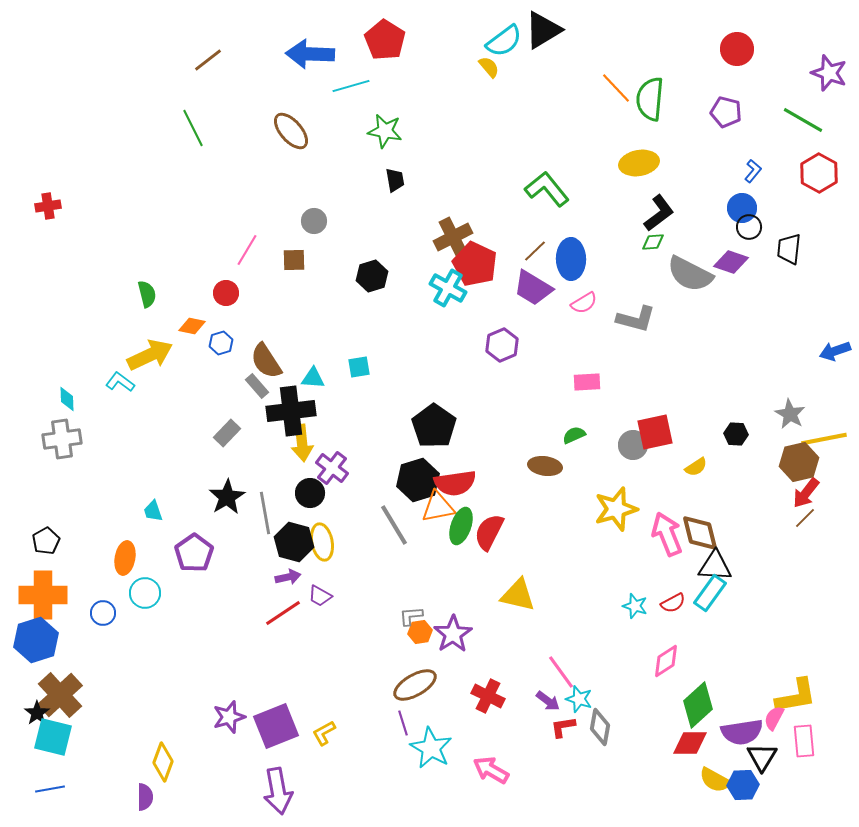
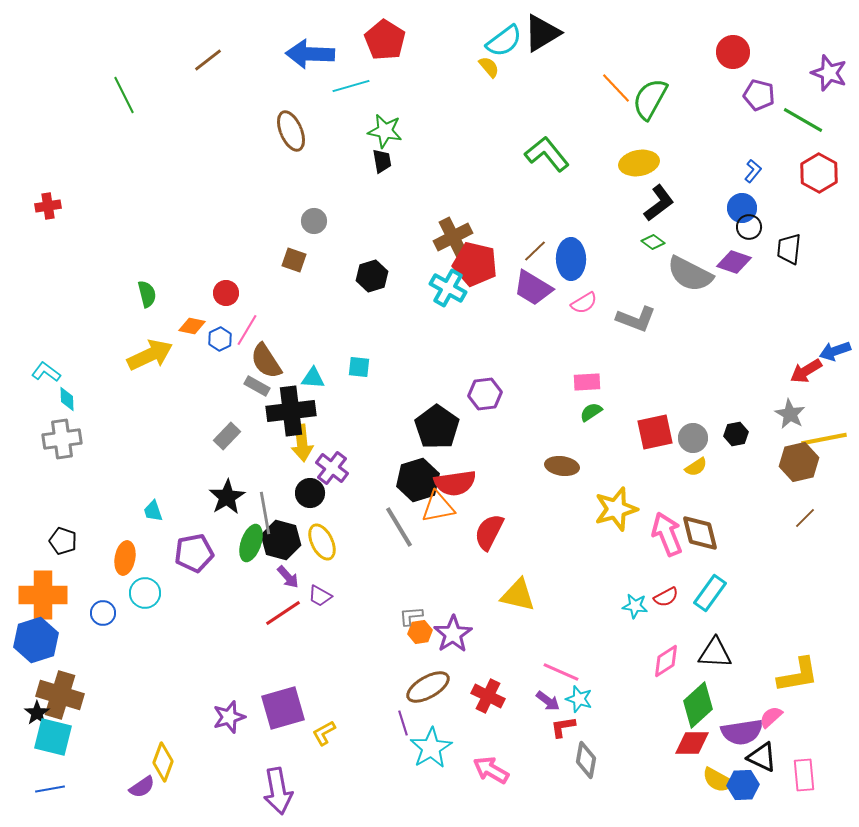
black triangle at (543, 30): moved 1 px left, 3 px down
red circle at (737, 49): moved 4 px left, 3 px down
green semicircle at (650, 99): rotated 24 degrees clockwise
purple pentagon at (726, 112): moved 33 px right, 17 px up
green line at (193, 128): moved 69 px left, 33 px up
brown ellipse at (291, 131): rotated 18 degrees clockwise
black trapezoid at (395, 180): moved 13 px left, 19 px up
green L-shape at (547, 189): moved 35 px up
black L-shape at (659, 213): moved 10 px up
green diamond at (653, 242): rotated 40 degrees clockwise
pink line at (247, 250): moved 80 px down
brown square at (294, 260): rotated 20 degrees clockwise
purple diamond at (731, 262): moved 3 px right
red pentagon at (475, 264): rotated 12 degrees counterclockwise
gray L-shape at (636, 319): rotated 6 degrees clockwise
blue hexagon at (221, 343): moved 1 px left, 4 px up; rotated 10 degrees counterclockwise
purple hexagon at (502, 345): moved 17 px left, 49 px down; rotated 16 degrees clockwise
cyan square at (359, 367): rotated 15 degrees clockwise
cyan L-shape at (120, 382): moved 74 px left, 10 px up
gray rectangle at (257, 386): rotated 20 degrees counterclockwise
black pentagon at (434, 426): moved 3 px right, 1 px down
gray rectangle at (227, 433): moved 3 px down
black hexagon at (736, 434): rotated 15 degrees counterclockwise
green semicircle at (574, 435): moved 17 px right, 23 px up; rotated 10 degrees counterclockwise
gray circle at (633, 445): moved 60 px right, 7 px up
brown ellipse at (545, 466): moved 17 px right
red arrow at (806, 493): moved 122 px up; rotated 20 degrees clockwise
gray line at (394, 525): moved 5 px right, 2 px down
green ellipse at (461, 526): moved 210 px left, 17 px down
black pentagon at (46, 541): moved 17 px right; rotated 24 degrees counterclockwise
black hexagon at (294, 542): moved 13 px left, 2 px up
yellow ellipse at (322, 542): rotated 15 degrees counterclockwise
purple pentagon at (194, 553): rotated 24 degrees clockwise
black triangle at (715, 566): moved 87 px down
purple arrow at (288, 577): rotated 60 degrees clockwise
red semicircle at (673, 603): moved 7 px left, 6 px up
cyan star at (635, 606): rotated 10 degrees counterclockwise
pink line at (561, 672): rotated 30 degrees counterclockwise
brown ellipse at (415, 685): moved 13 px right, 2 px down
brown cross at (60, 695): rotated 30 degrees counterclockwise
yellow L-shape at (796, 696): moved 2 px right, 21 px up
pink semicircle at (774, 718): moved 3 px left, 1 px up; rotated 20 degrees clockwise
purple square at (276, 726): moved 7 px right, 18 px up; rotated 6 degrees clockwise
gray diamond at (600, 727): moved 14 px left, 33 px down
pink rectangle at (804, 741): moved 34 px down
red diamond at (690, 743): moved 2 px right
cyan star at (431, 748): rotated 12 degrees clockwise
black triangle at (762, 757): rotated 36 degrees counterclockwise
yellow semicircle at (715, 780): moved 3 px right
purple semicircle at (145, 797): moved 3 px left, 10 px up; rotated 56 degrees clockwise
